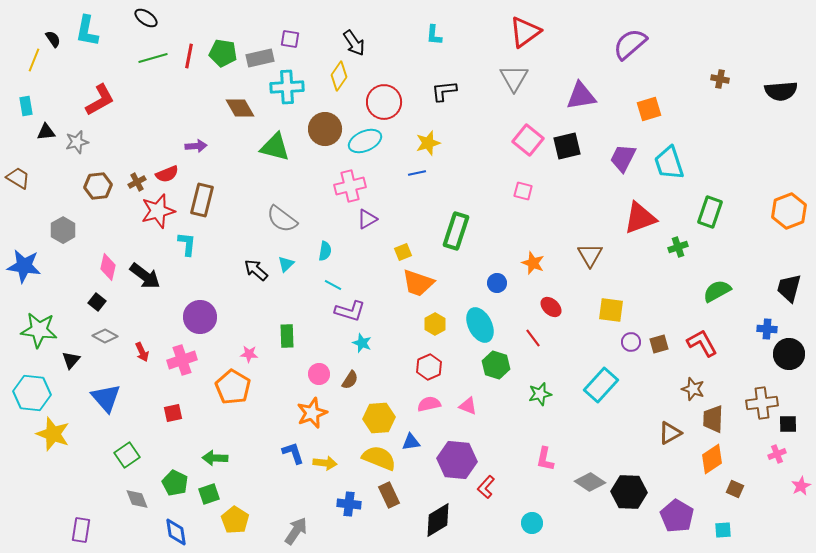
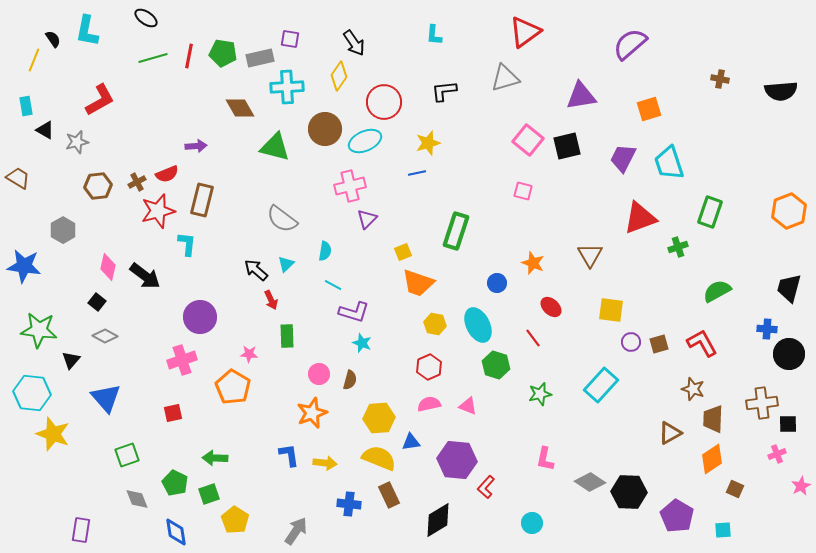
gray triangle at (514, 78): moved 9 px left; rotated 44 degrees clockwise
black triangle at (46, 132): moved 1 px left, 2 px up; rotated 36 degrees clockwise
purple triangle at (367, 219): rotated 15 degrees counterclockwise
purple L-shape at (350, 311): moved 4 px right, 1 px down
yellow hexagon at (435, 324): rotated 20 degrees counterclockwise
cyan ellipse at (480, 325): moved 2 px left
red arrow at (142, 352): moved 129 px right, 52 px up
brown semicircle at (350, 380): rotated 18 degrees counterclockwise
blue L-shape at (293, 453): moved 4 px left, 2 px down; rotated 10 degrees clockwise
green square at (127, 455): rotated 15 degrees clockwise
